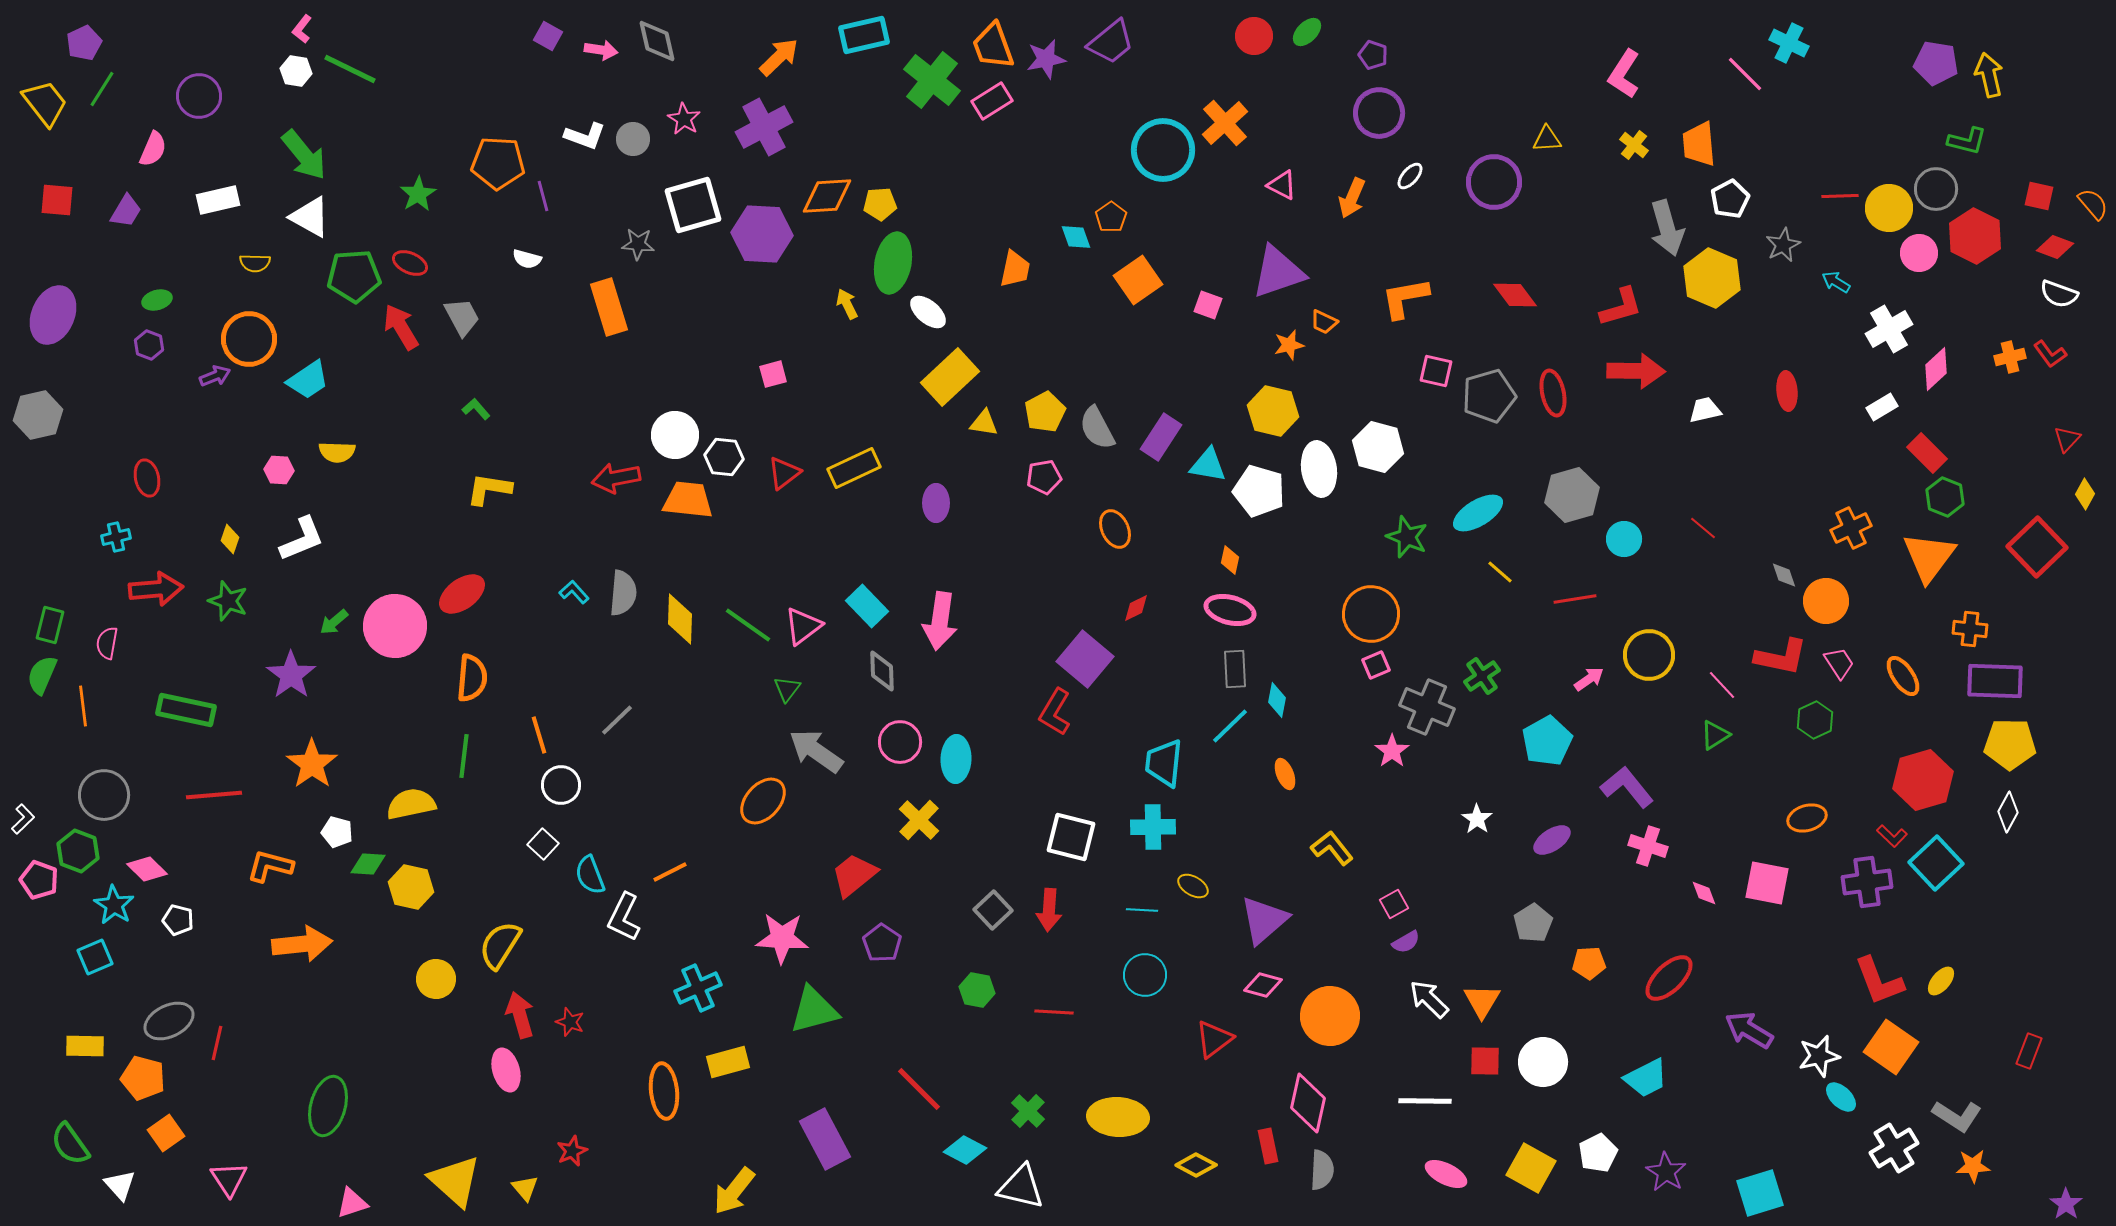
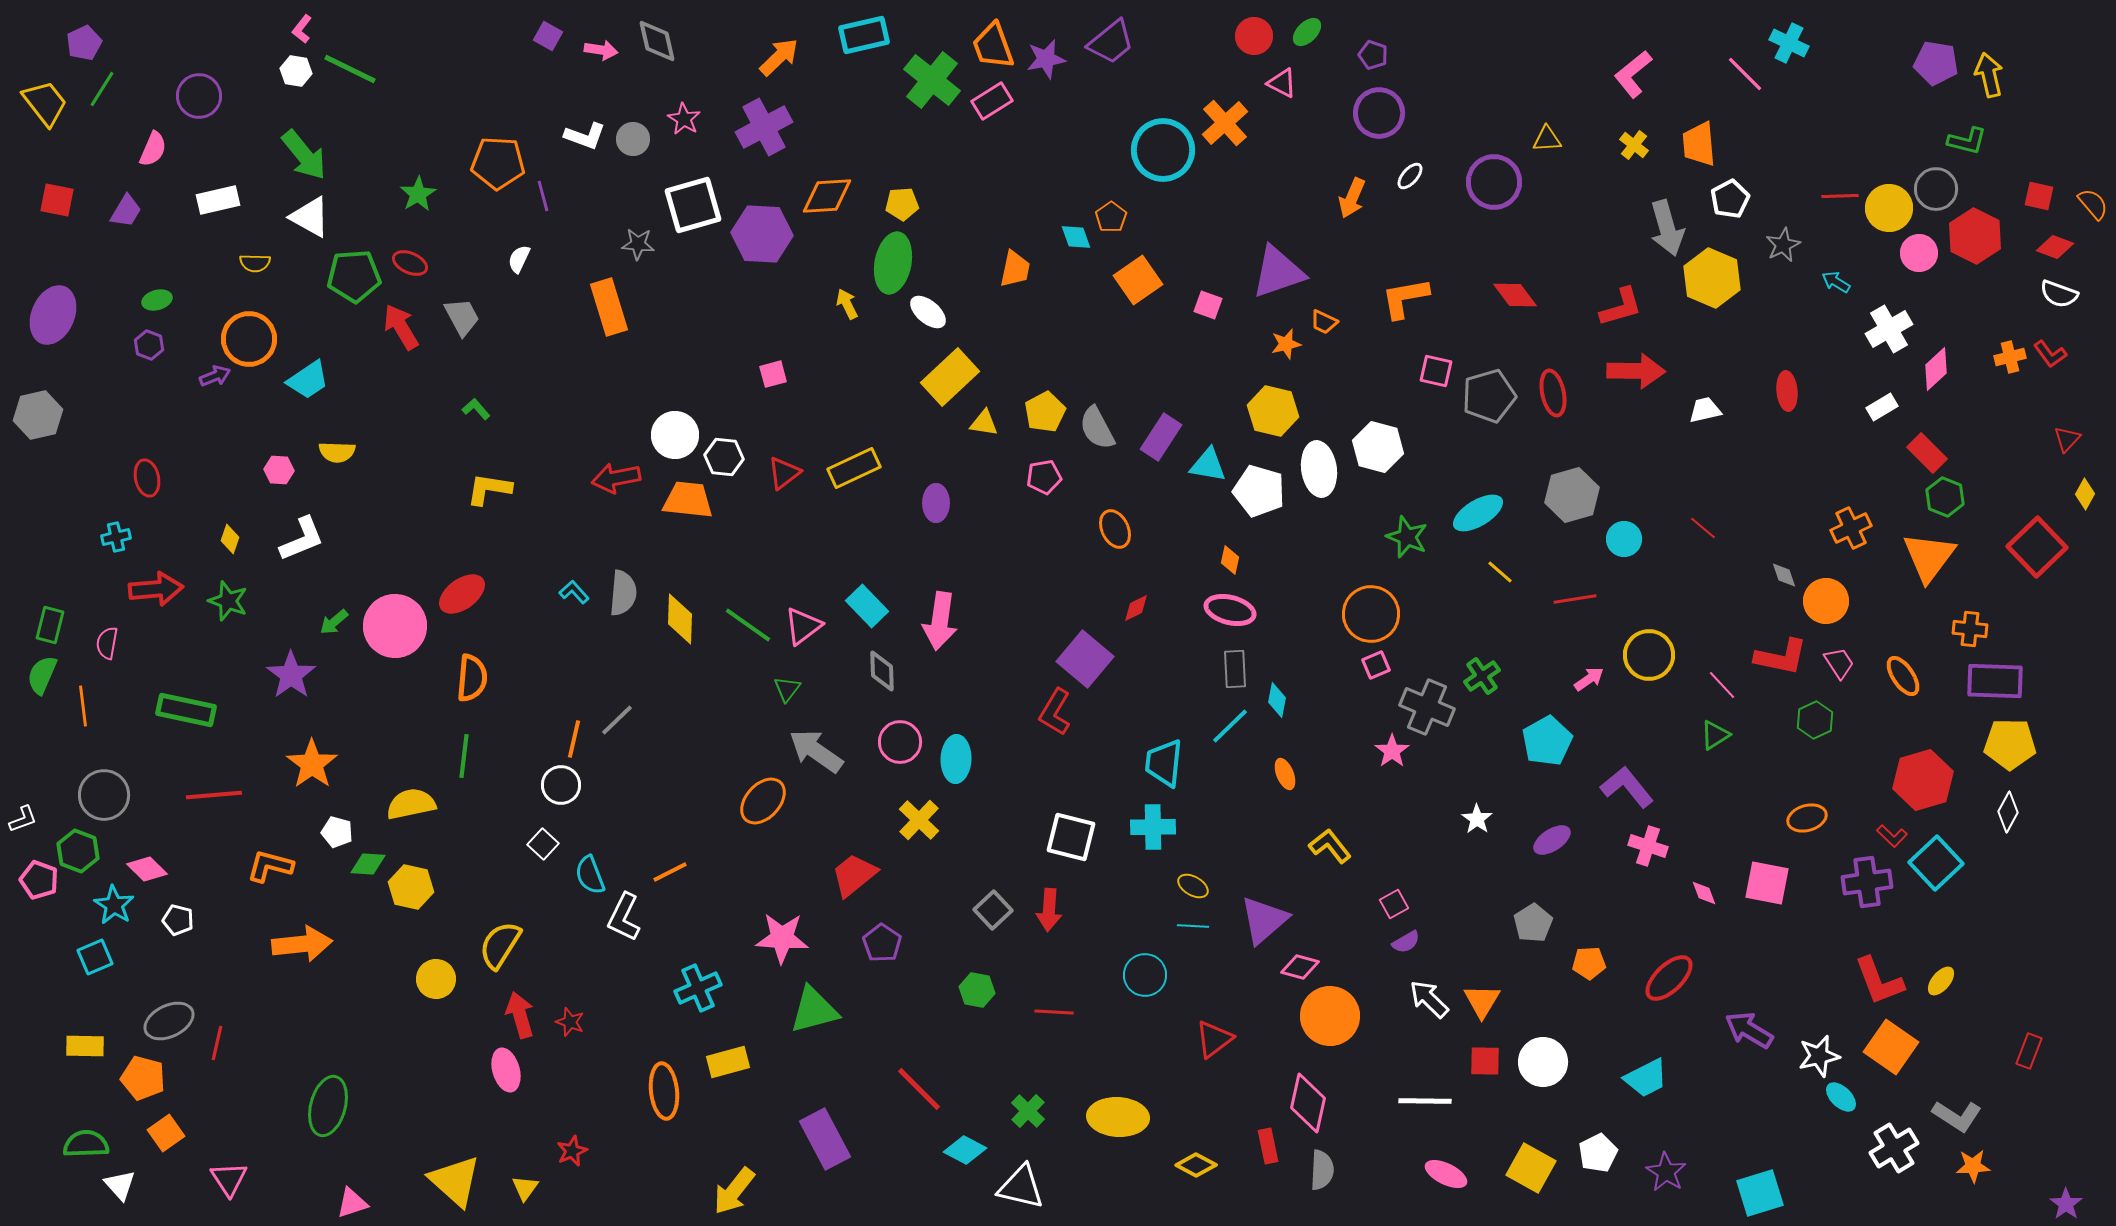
pink L-shape at (1624, 74): moved 9 px right; rotated 18 degrees clockwise
pink triangle at (1282, 185): moved 102 px up
red square at (57, 200): rotated 6 degrees clockwise
yellow pentagon at (880, 204): moved 22 px right
white semicircle at (527, 259): moved 8 px left; rotated 100 degrees clockwise
orange star at (1289, 345): moved 3 px left, 1 px up
orange line at (539, 735): moved 35 px right, 4 px down; rotated 30 degrees clockwise
white L-shape at (23, 819): rotated 24 degrees clockwise
yellow L-shape at (1332, 848): moved 2 px left, 2 px up
cyan line at (1142, 910): moved 51 px right, 16 px down
pink diamond at (1263, 985): moved 37 px right, 18 px up
green semicircle at (70, 1144): moved 16 px right; rotated 123 degrees clockwise
yellow triangle at (525, 1188): rotated 16 degrees clockwise
